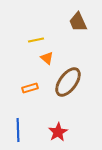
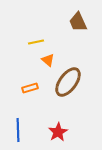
yellow line: moved 2 px down
orange triangle: moved 1 px right, 2 px down
